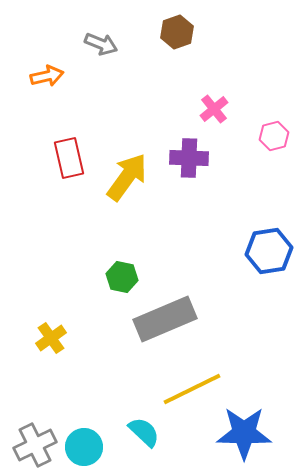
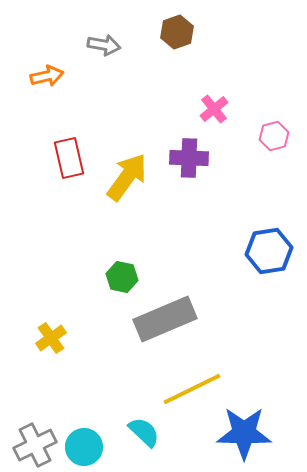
gray arrow: moved 3 px right, 1 px down; rotated 12 degrees counterclockwise
